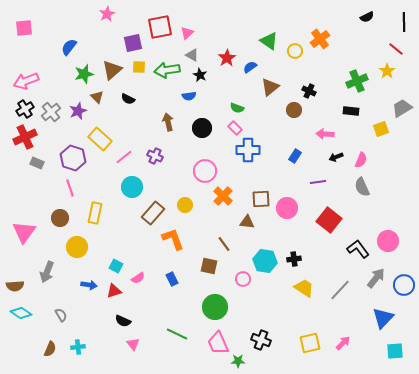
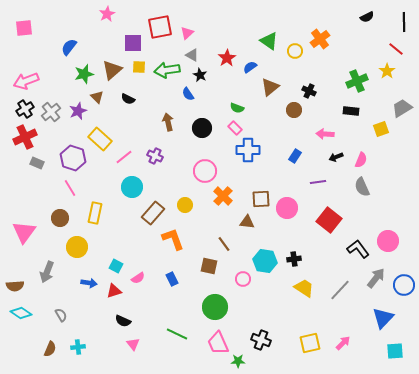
purple square at (133, 43): rotated 12 degrees clockwise
blue semicircle at (189, 96): moved 1 px left, 2 px up; rotated 64 degrees clockwise
pink line at (70, 188): rotated 12 degrees counterclockwise
blue arrow at (89, 285): moved 2 px up
